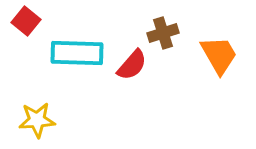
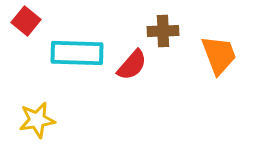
brown cross: moved 2 px up; rotated 16 degrees clockwise
orange trapezoid: rotated 9 degrees clockwise
yellow star: rotated 6 degrees counterclockwise
